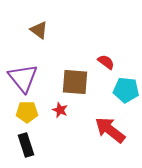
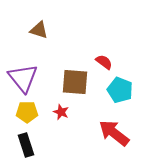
brown triangle: rotated 18 degrees counterclockwise
red semicircle: moved 2 px left
cyan pentagon: moved 6 px left; rotated 15 degrees clockwise
red star: moved 1 px right, 2 px down
red arrow: moved 4 px right, 3 px down
